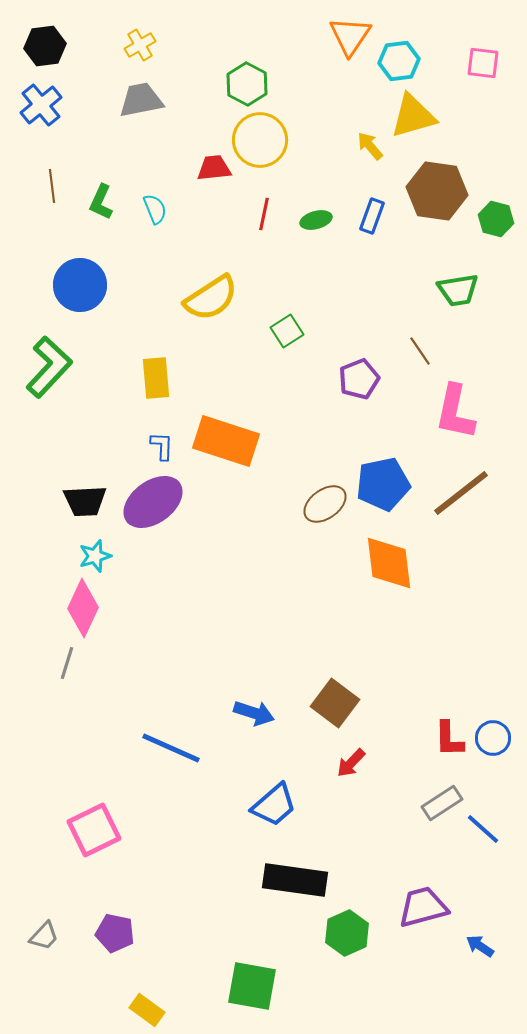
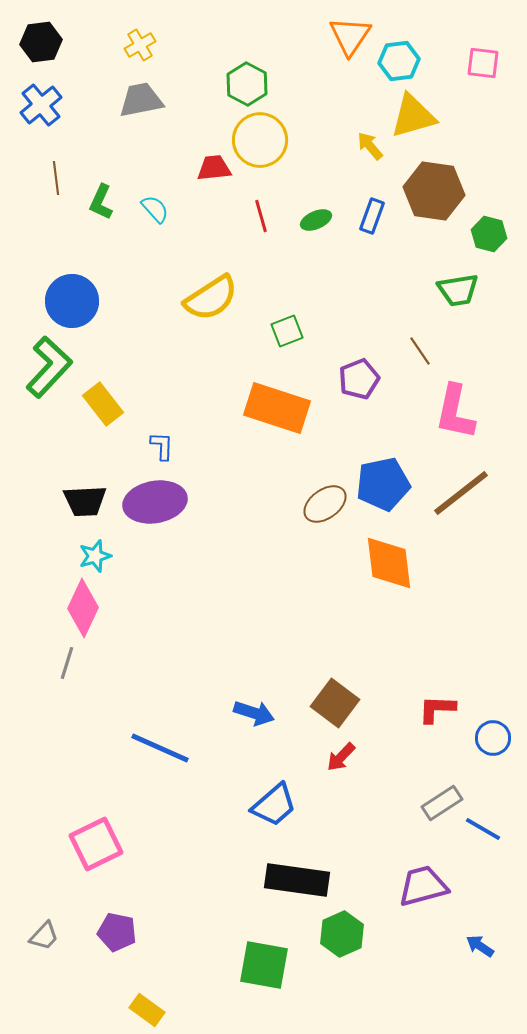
black hexagon at (45, 46): moved 4 px left, 4 px up
brown line at (52, 186): moved 4 px right, 8 px up
brown hexagon at (437, 191): moved 3 px left
cyan semicircle at (155, 209): rotated 20 degrees counterclockwise
red line at (264, 214): moved 3 px left, 2 px down; rotated 28 degrees counterclockwise
green hexagon at (496, 219): moved 7 px left, 15 px down
green ellipse at (316, 220): rotated 8 degrees counterclockwise
blue circle at (80, 285): moved 8 px left, 16 px down
green square at (287, 331): rotated 12 degrees clockwise
yellow rectangle at (156, 378): moved 53 px left, 26 px down; rotated 33 degrees counterclockwise
orange rectangle at (226, 441): moved 51 px right, 33 px up
purple ellipse at (153, 502): moved 2 px right; rotated 26 degrees clockwise
red L-shape at (449, 739): moved 12 px left, 30 px up; rotated 93 degrees clockwise
blue line at (171, 748): moved 11 px left
red arrow at (351, 763): moved 10 px left, 6 px up
blue line at (483, 829): rotated 12 degrees counterclockwise
pink square at (94, 830): moved 2 px right, 14 px down
black rectangle at (295, 880): moved 2 px right
purple trapezoid at (423, 907): moved 21 px up
purple pentagon at (115, 933): moved 2 px right, 1 px up
green hexagon at (347, 933): moved 5 px left, 1 px down
green square at (252, 986): moved 12 px right, 21 px up
